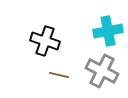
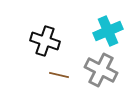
cyan cross: rotated 12 degrees counterclockwise
gray cross: moved 1 px left, 1 px up
